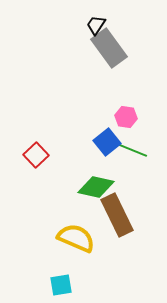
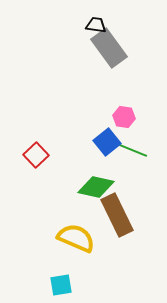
black trapezoid: rotated 65 degrees clockwise
pink hexagon: moved 2 px left
